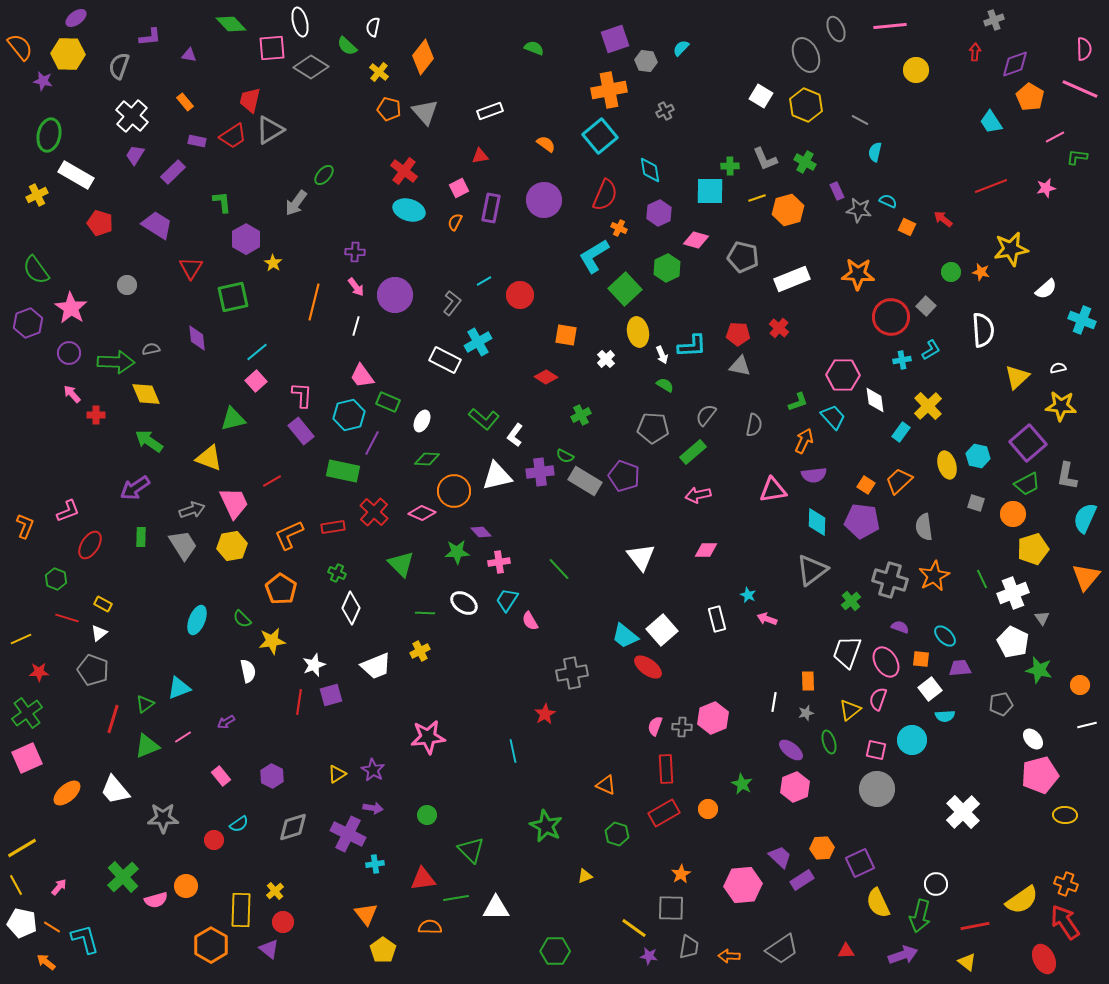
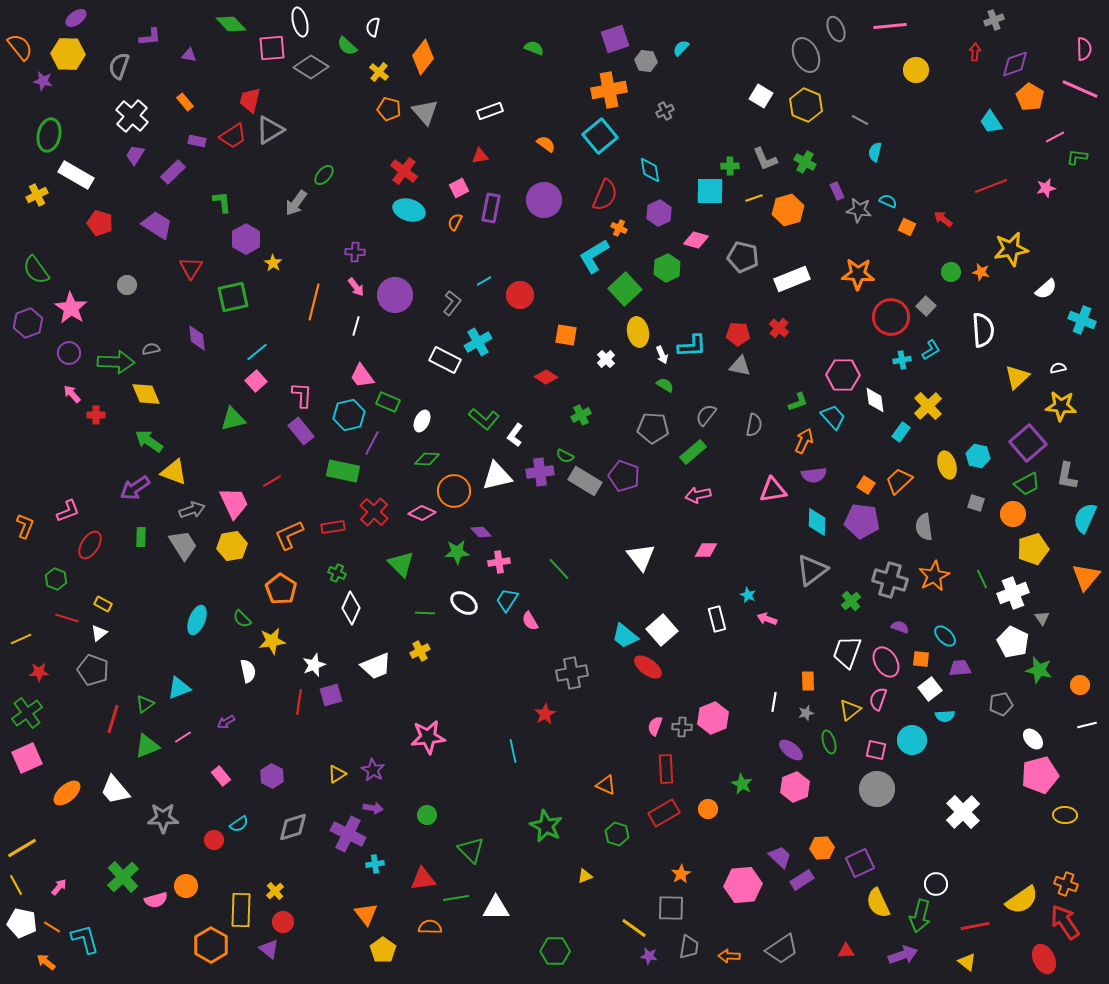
yellow line at (757, 198): moved 3 px left
yellow triangle at (209, 458): moved 35 px left, 14 px down
